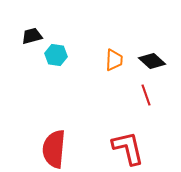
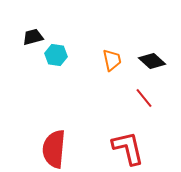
black trapezoid: moved 1 px right, 1 px down
orange trapezoid: moved 2 px left; rotated 15 degrees counterclockwise
red line: moved 2 px left, 3 px down; rotated 20 degrees counterclockwise
